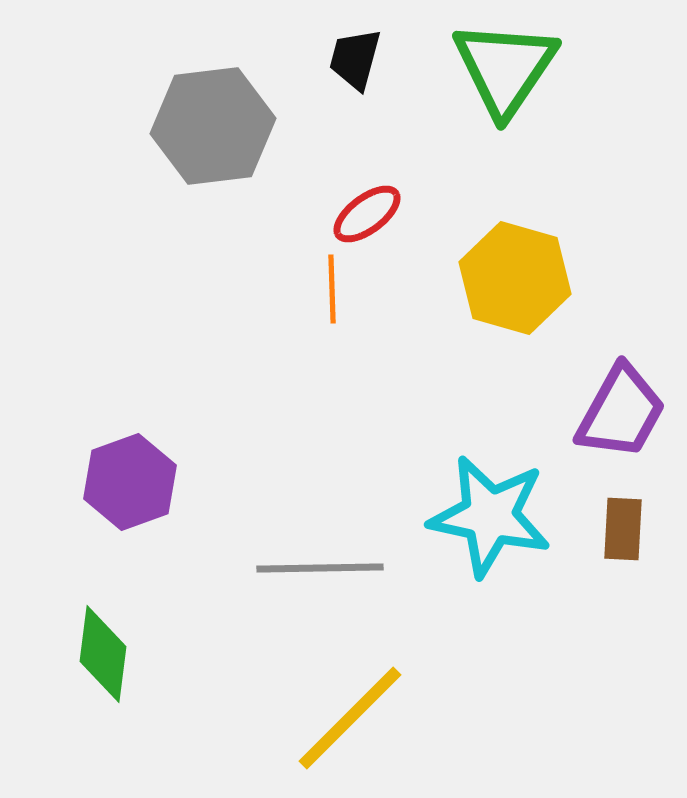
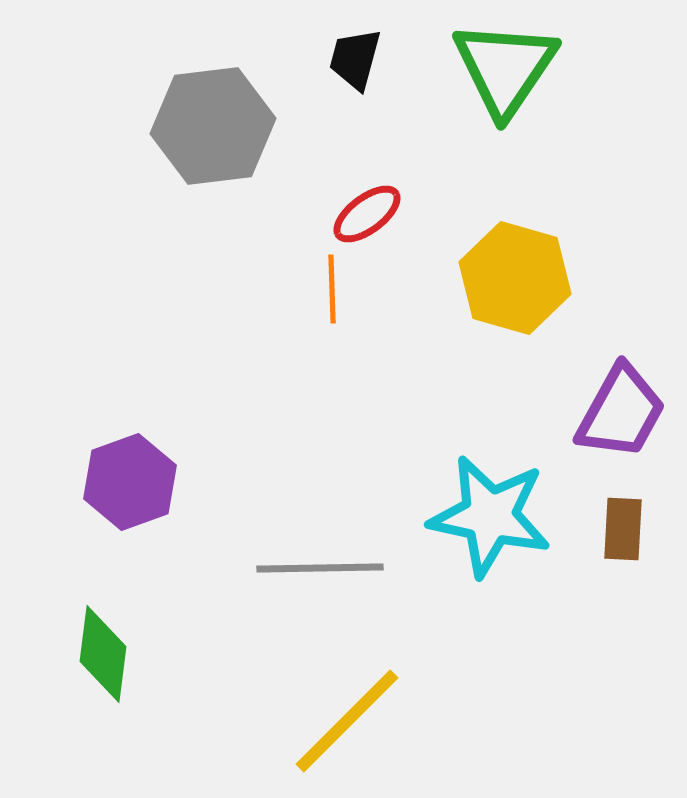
yellow line: moved 3 px left, 3 px down
